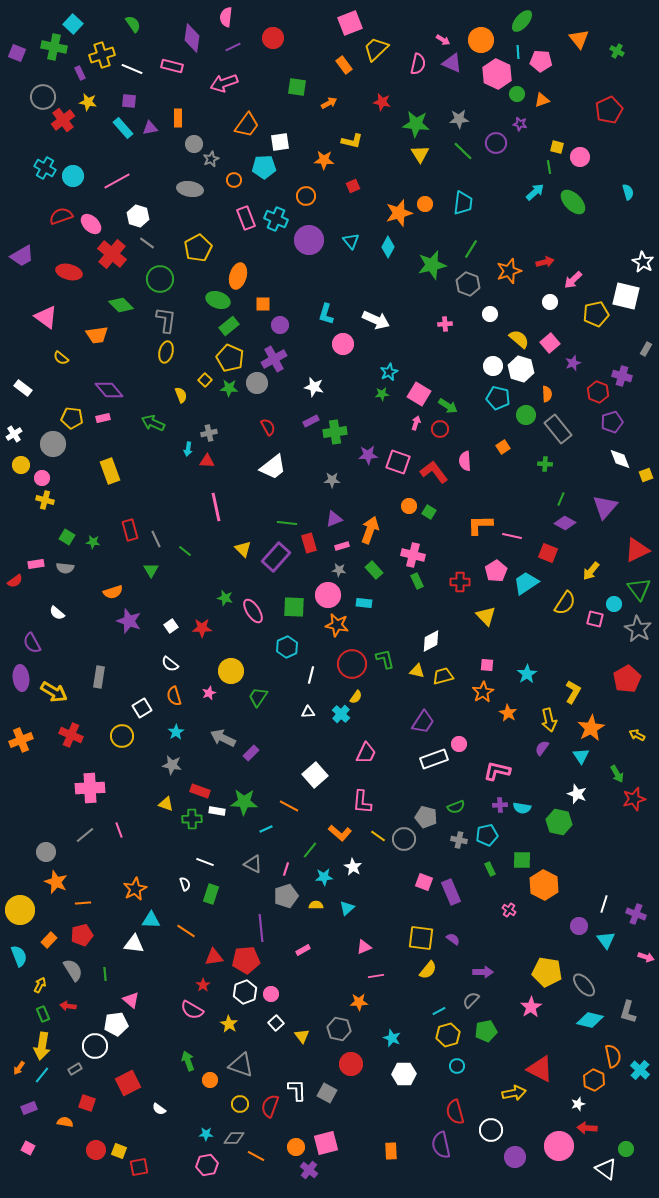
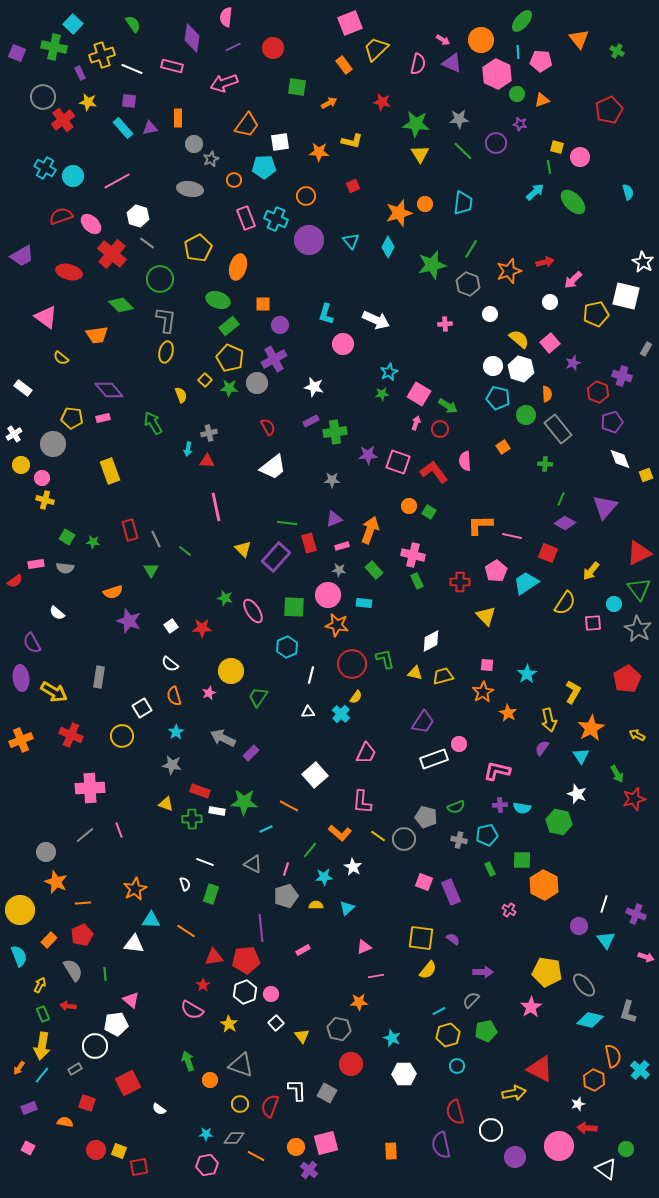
red circle at (273, 38): moved 10 px down
orange star at (324, 160): moved 5 px left, 8 px up
orange ellipse at (238, 276): moved 9 px up
green arrow at (153, 423): rotated 35 degrees clockwise
red triangle at (637, 550): moved 2 px right, 3 px down
pink square at (595, 619): moved 2 px left, 4 px down; rotated 18 degrees counterclockwise
yellow triangle at (417, 671): moved 2 px left, 2 px down
red pentagon at (82, 935): rotated 10 degrees counterclockwise
